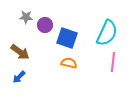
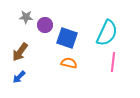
brown arrow: rotated 90 degrees clockwise
